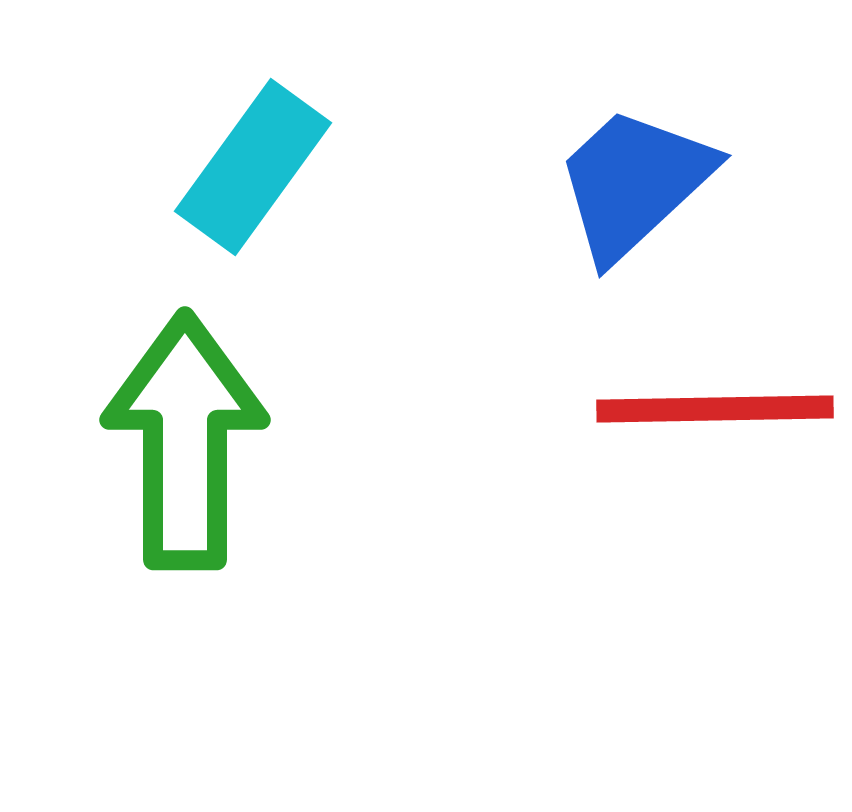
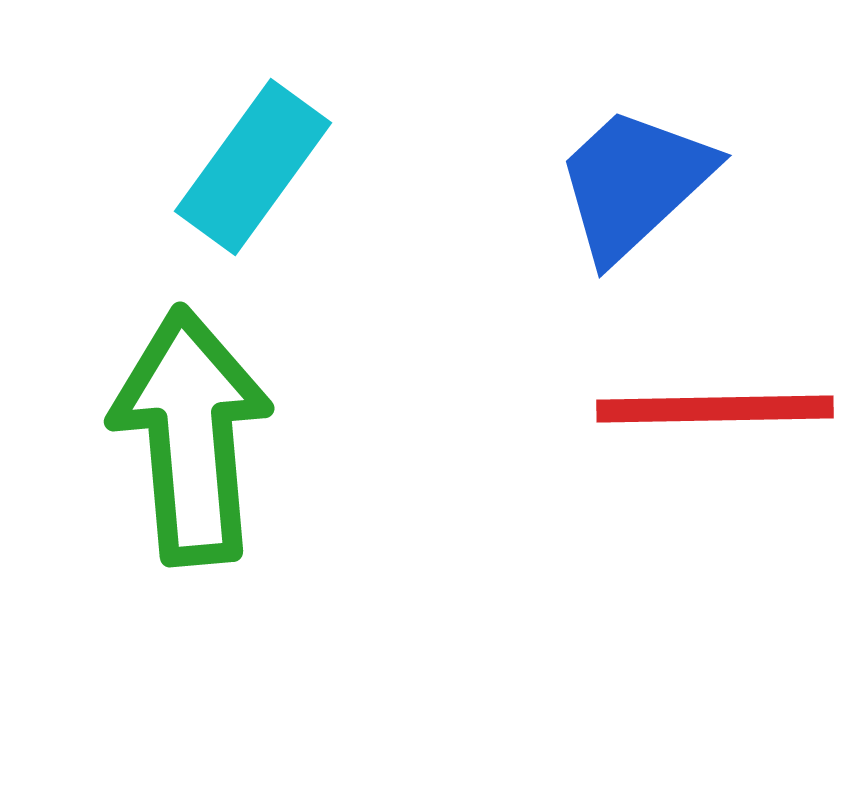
green arrow: moved 6 px right, 5 px up; rotated 5 degrees counterclockwise
